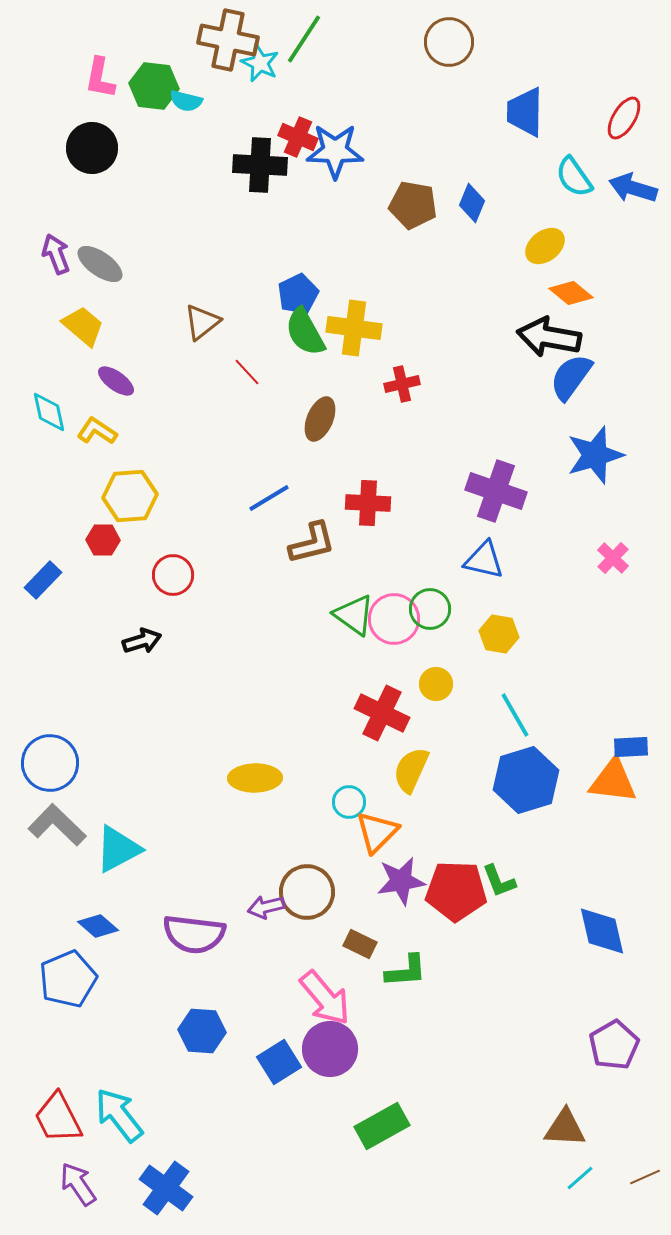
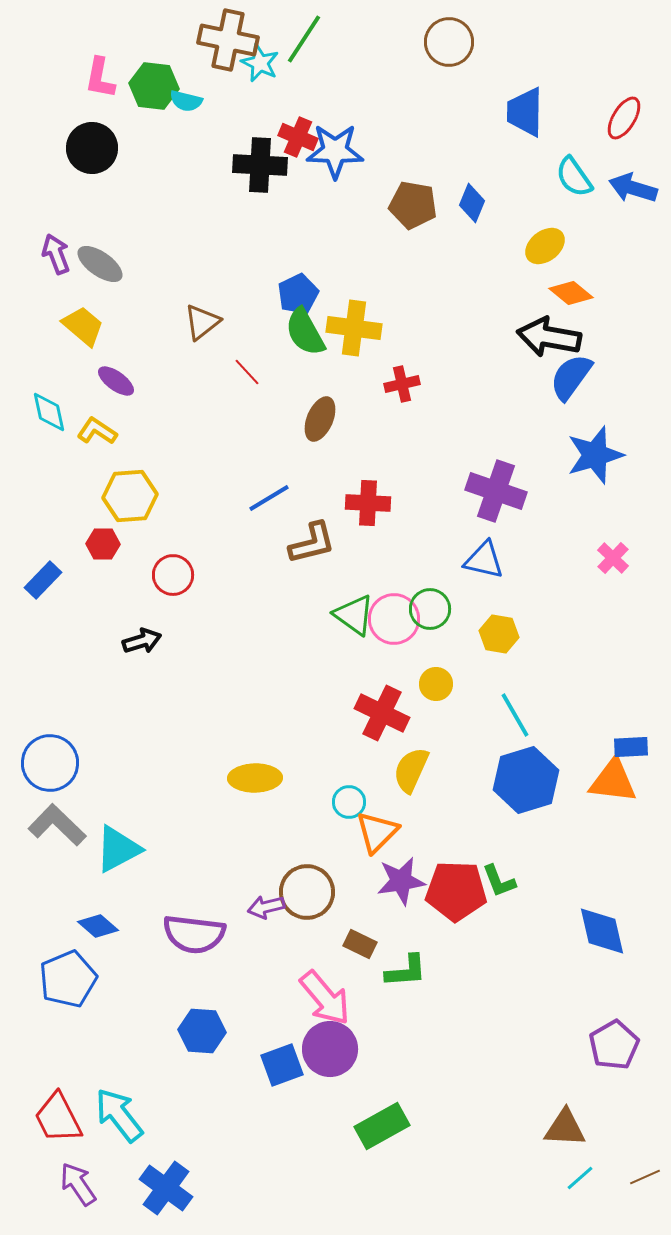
red hexagon at (103, 540): moved 4 px down
blue square at (279, 1062): moved 3 px right, 3 px down; rotated 12 degrees clockwise
